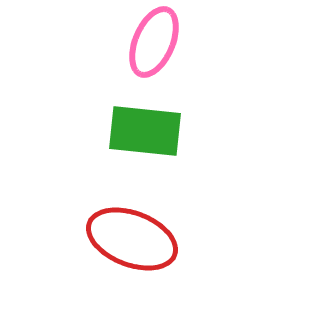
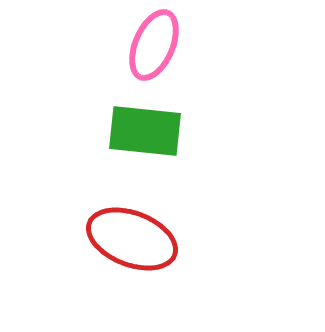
pink ellipse: moved 3 px down
